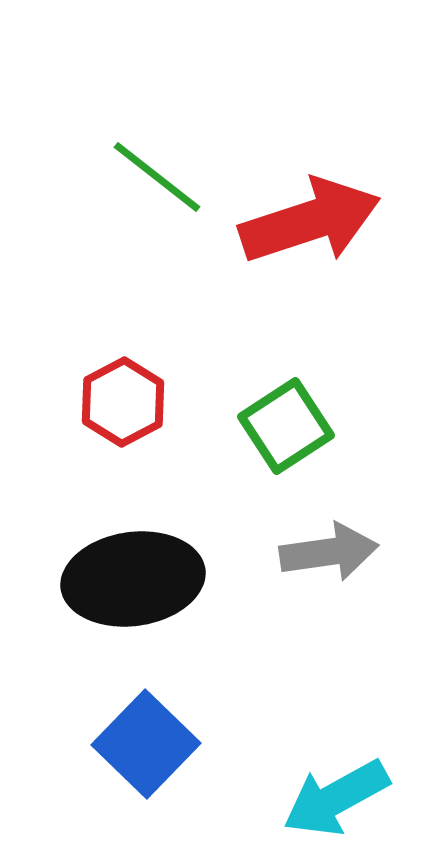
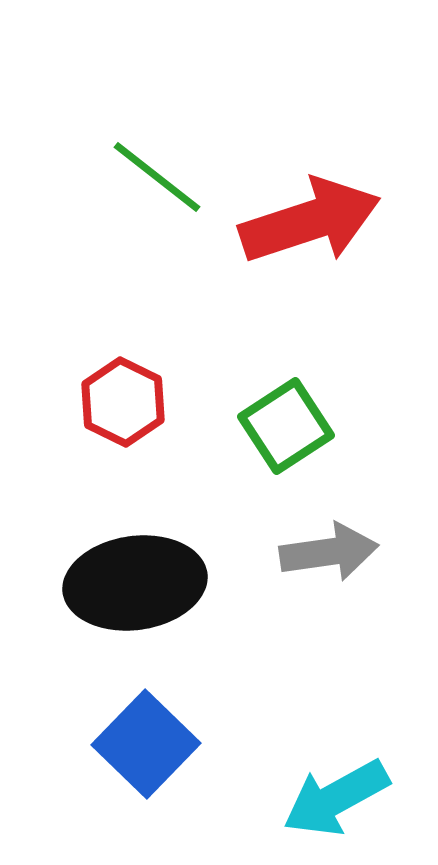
red hexagon: rotated 6 degrees counterclockwise
black ellipse: moved 2 px right, 4 px down
